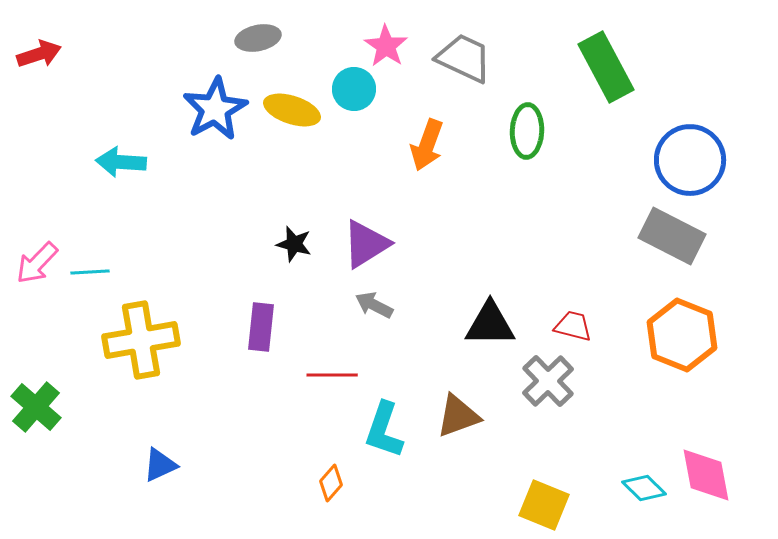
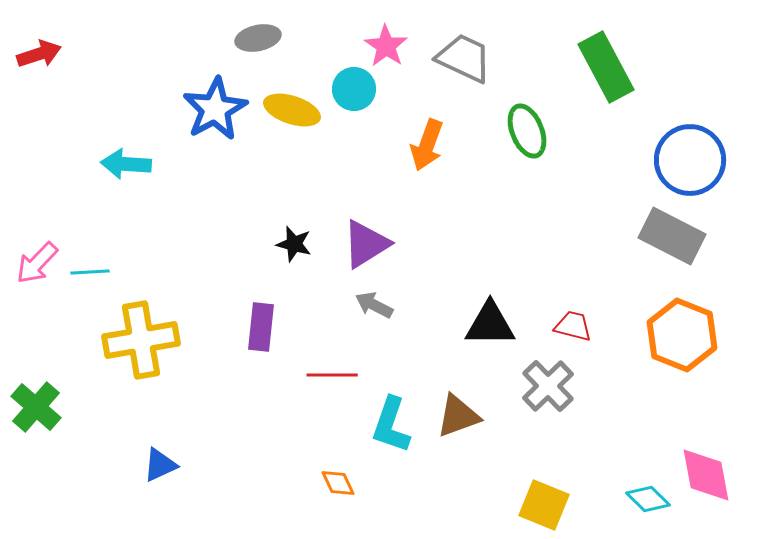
green ellipse: rotated 24 degrees counterclockwise
cyan arrow: moved 5 px right, 2 px down
gray cross: moved 5 px down
cyan L-shape: moved 7 px right, 5 px up
orange diamond: moved 7 px right; rotated 66 degrees counterclockwise
cyan diamond: moved 4 px right, 11 px down
